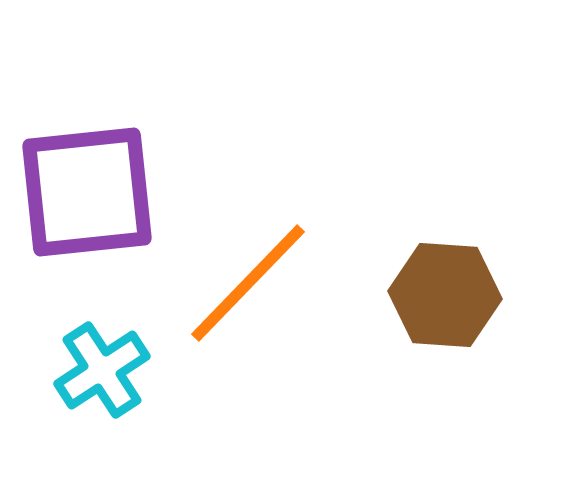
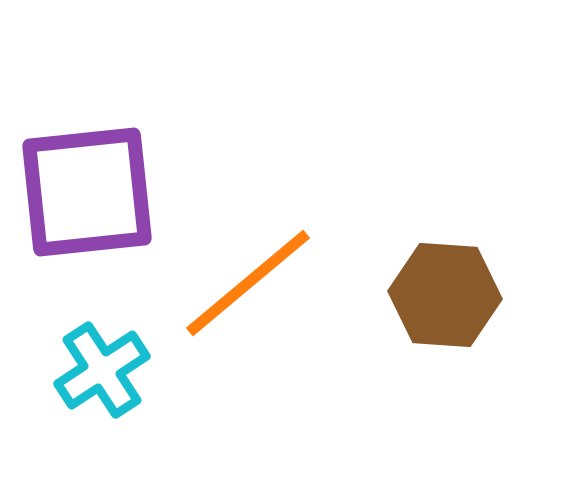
orange line: rotated 6 degrees clockwise
